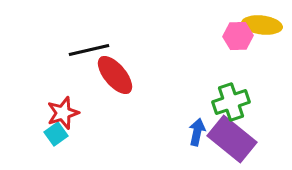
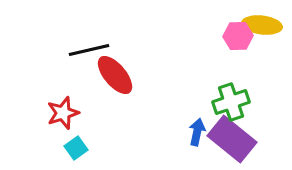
cyan square: moved 20 px right, 14 px down
